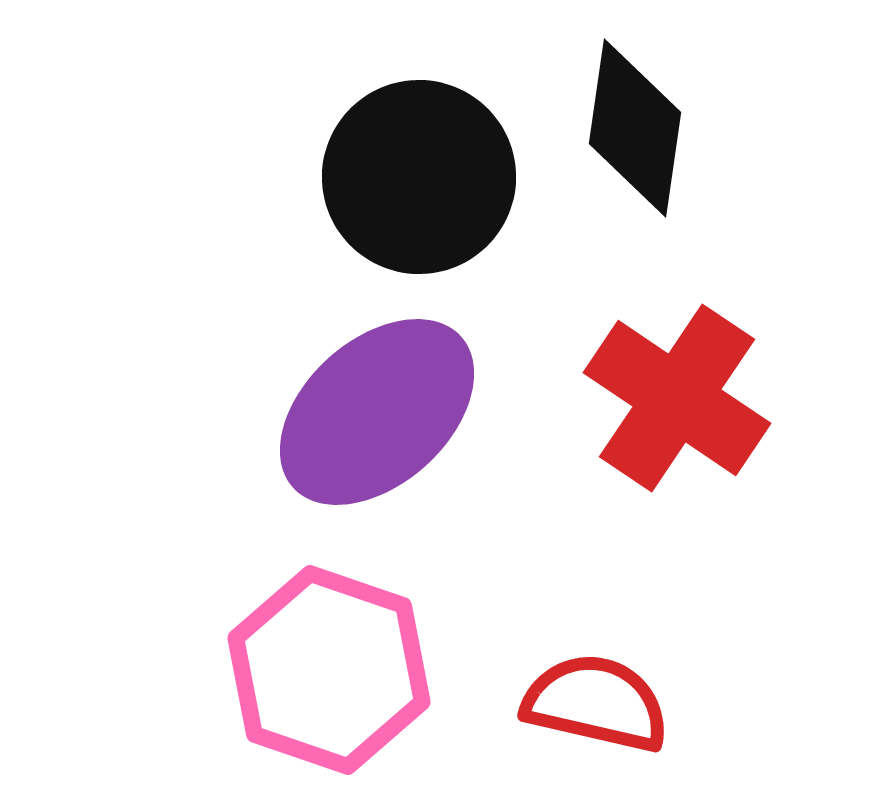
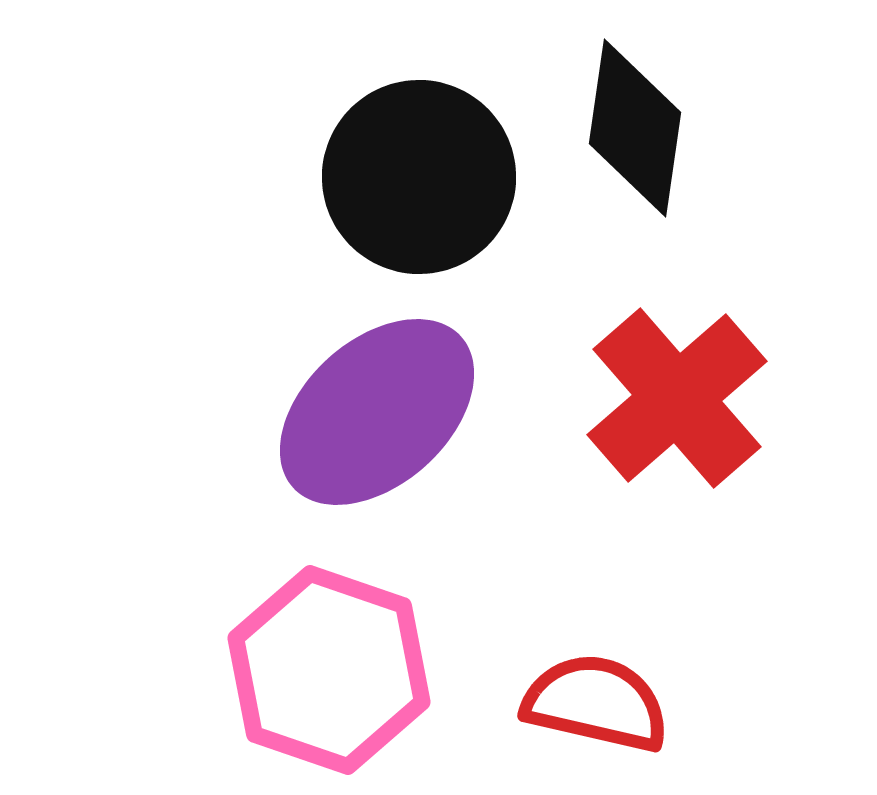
red cross: rotated 15 degrees clockwise
